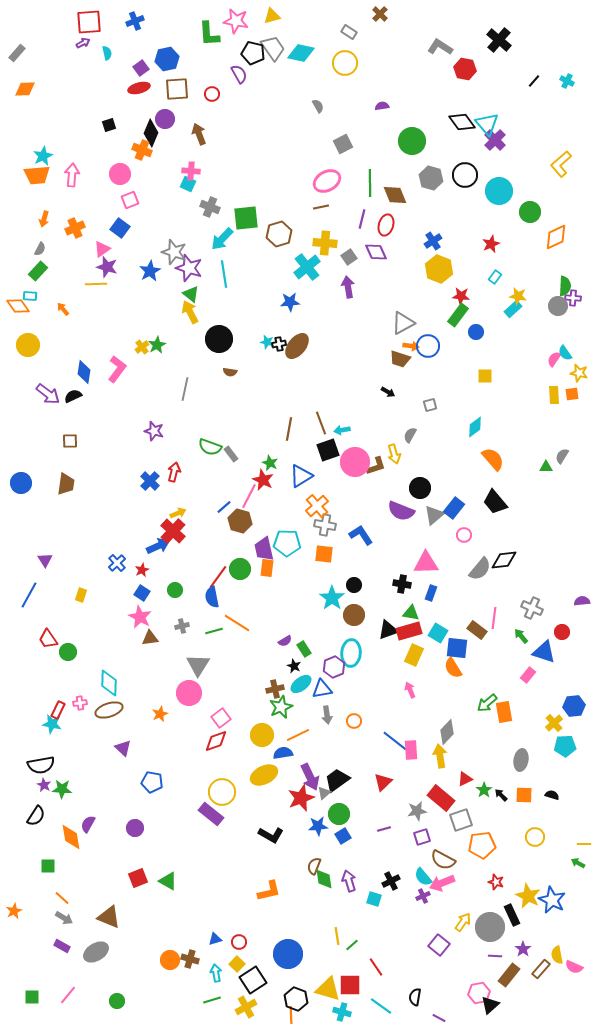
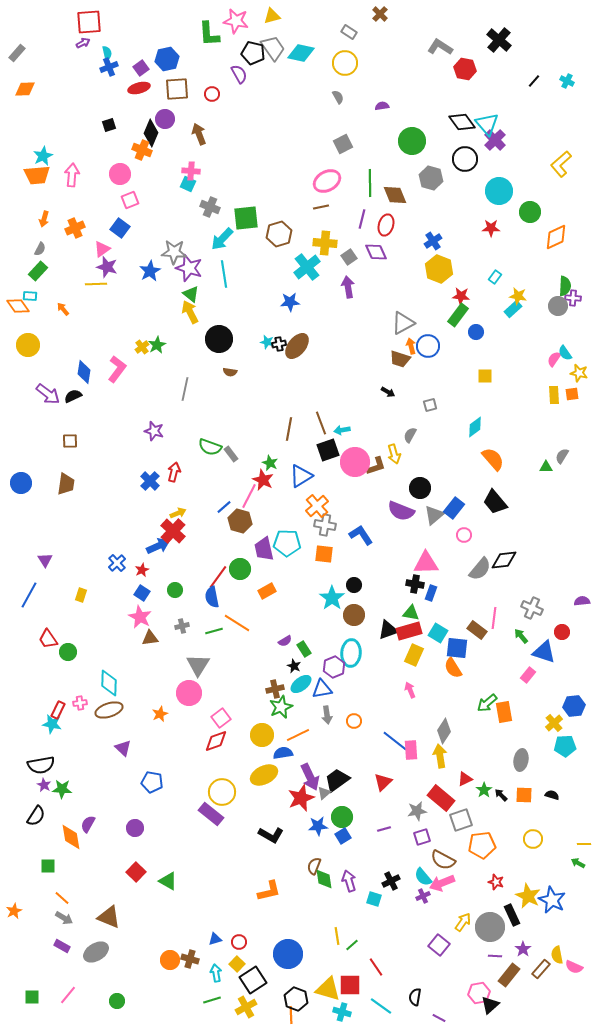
blue cross at (135, 21): moved 26 px left, 46 px down
gray semicircle at (318, 106): moved 20 px right, 9 px up
black circle at (465, 175): moved 16 px up
red star at (491, 244): moved 16 px up; rotated 24 degrees clockwise
gray star at (174, 252): rotated 15 degrees counterclockwise
orange arrow at (411, 346): rotated 112 degrees counterclockwise
orange rectangle at (267, 568): moved 23 px down; rotated 54 degrees clockwise
black cross at (402, 584): moved 13 px right
gray diamond at (447, 732): moved 3 px left, 1 px up; rotated 10 degrees counterclockwise
green circle at (339, 814): moved 3 px right, 3 px down
yellow circle at (535, 837): moved 2 px left, 2 px down
red square at (138, 878): moved 2 px left, 6 px up; rotated 24 degrees counterclockwise
